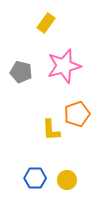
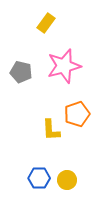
blue hexagon: moved 4 px right
